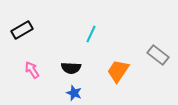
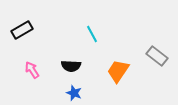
cyan line: moved 1 px right; rotated 54 degrees counterclockwise
gray rectangle: moved 1 px left, 1 px down
black semicircle: moved 2 px up
